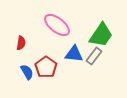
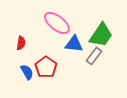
pink ellipse: moved 2 px up
blue triangle: moved 10 px up
